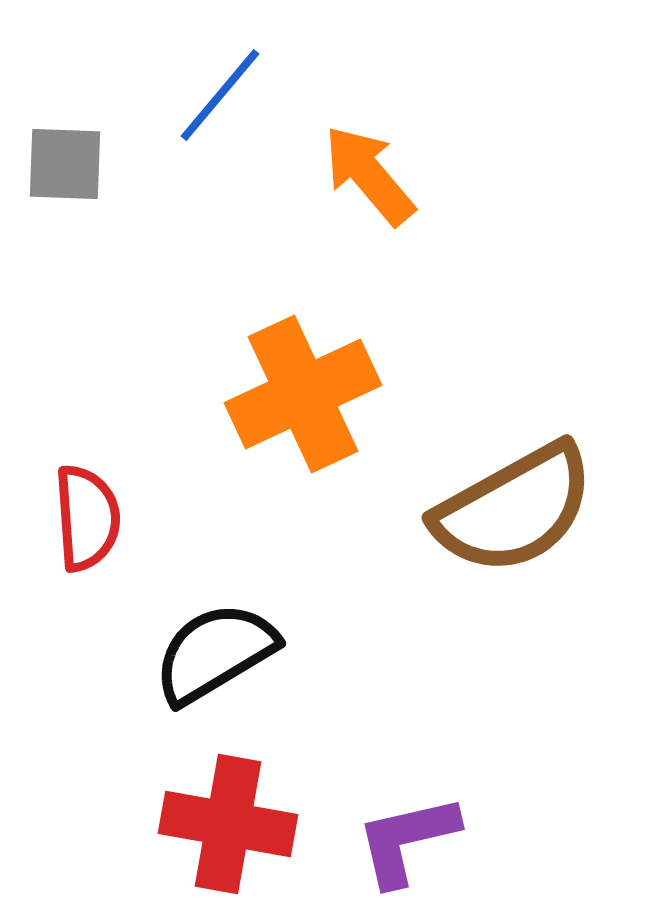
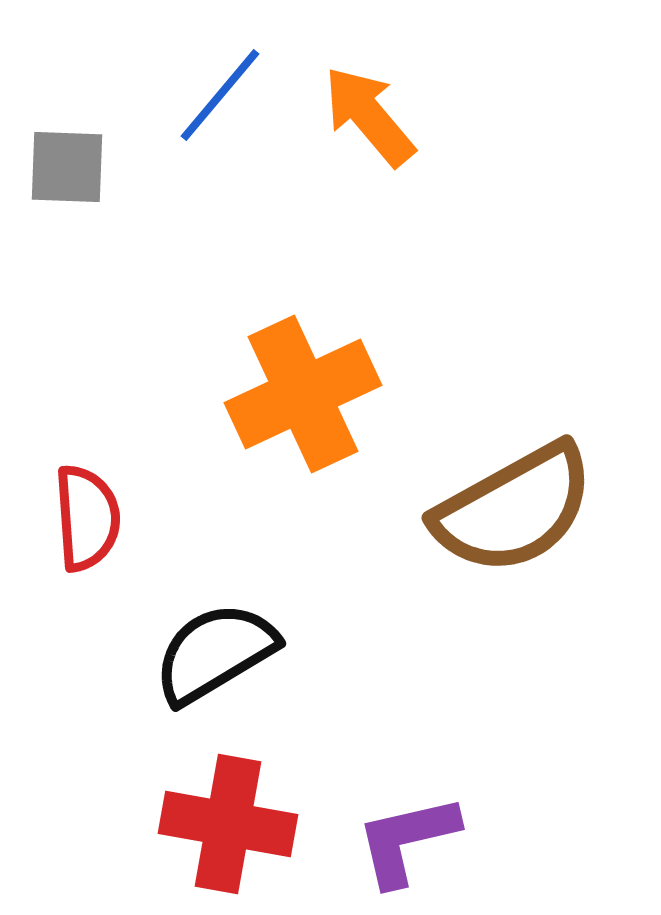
gray square: moved 2 px right, 3 px down
orange arrow: moved 59 px up
